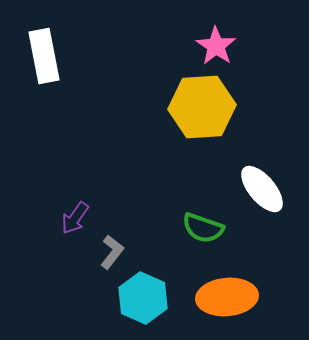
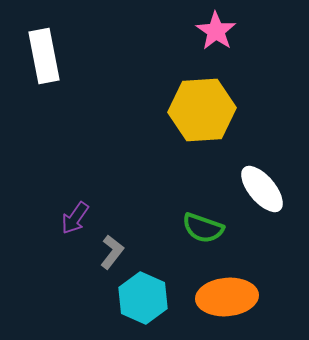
pink star: moved 15 px up
yellow hexagon: moved 3 px down
